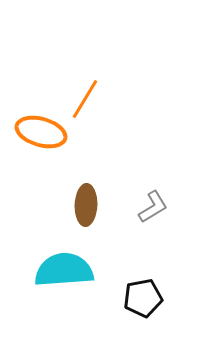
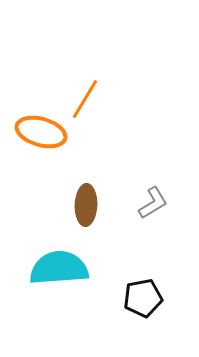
gray L-shape: moved 4 px up
cyan semicircle: moved 5 px left, 2 px up
